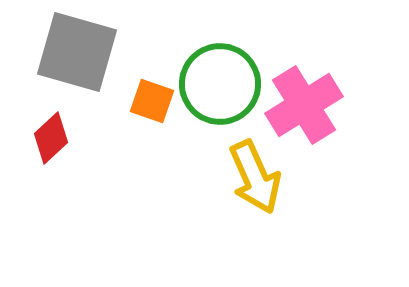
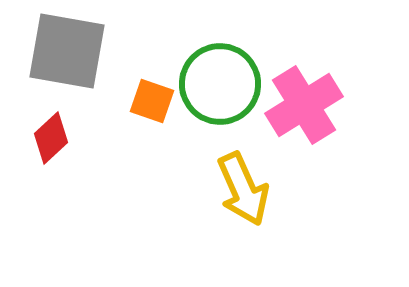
gray square: moved 10 px left, 1 px up; rotated 6 degrees counterclockwise
yellow arrow: moved 12 px left, 12 px down
